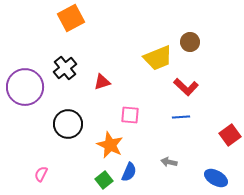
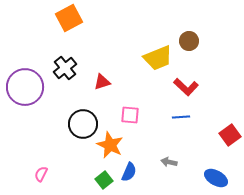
orange square: moved 2 px left
brown circle: moved 1 px left, 1 px up
black circle: moved 15 px right
